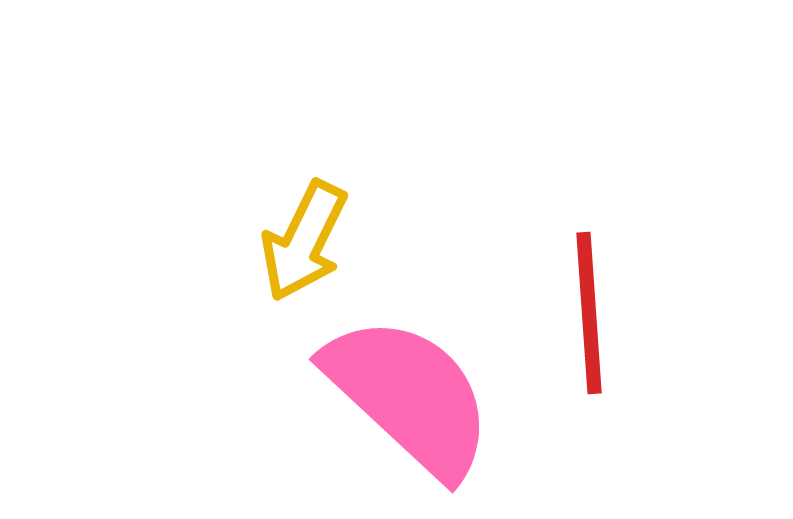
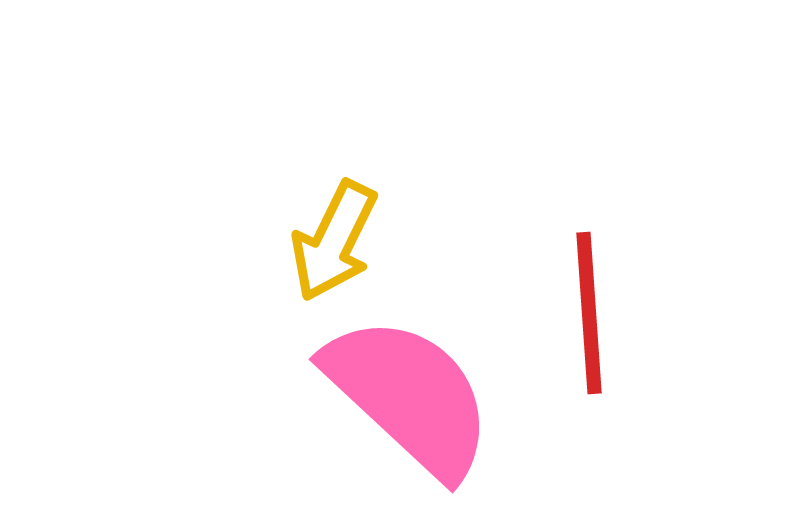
yellow arrow: moved 30 px right
